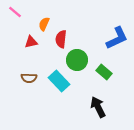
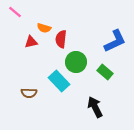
orange semicircle: moved 4 px down; rotated 96 degrees counterclockwise
blue L-shape: moved 2 px left, 3 px down
green circle: moved 1 px left, 2 px down
green rectangle: moved 1 px right
brown semicircle: moved 15 px down
black arrow: moved 3 px left
